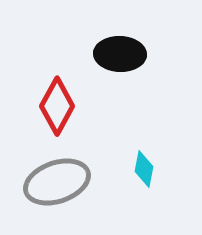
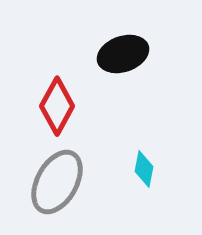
black ellipse: moved 3 px right; rotated 21 degrees counterclockwise
gray ellipse: rotated 42 degrees counterclockwise
